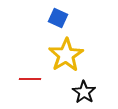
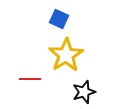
blue square: moved 1 px right, 1 px down
black star: rotated 20 degrees clockwise
